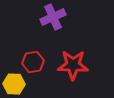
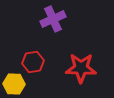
purple cross: moved 2 px down
red star: moved 8 px right, 3 px down
